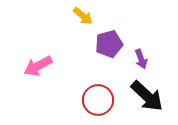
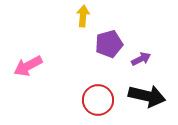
yellow arrow: rotated 125 degrees counterclockwise
purple arrow: rotated 96 degrees counterclockwise
pink arrow: moved 10 px left
black arrow: rotated 30 degrees counterclockwise
